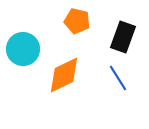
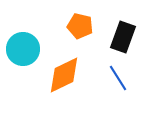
orange pentagon: moved 3 px right, 5 px down
